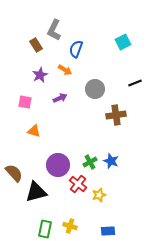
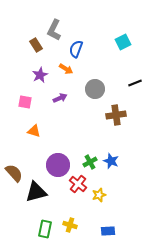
orange arrow: moved 1 px right, 1 px up
yellow cross: moved 1 px up
